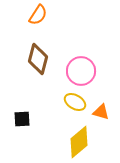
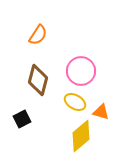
orange semicircle: moved 20 px down
brown diamond: moved 21 px down
black square: rotated 24 degrees counterclockwise
yellow diamond: moved 2 px right, 6 px up
